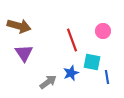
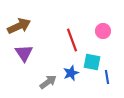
brown arrow: rotated 40 degrees counterclockwise
